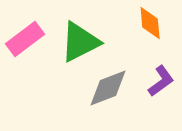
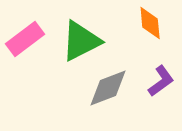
green triangle: moved 1 px right, 1 px up
